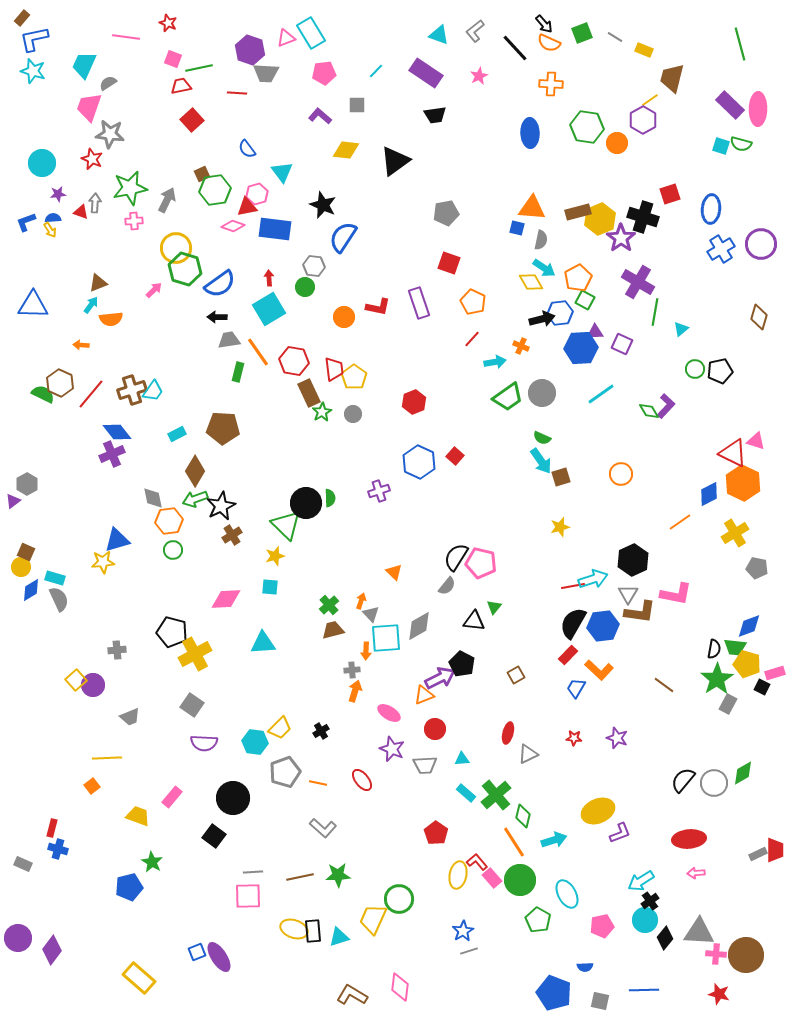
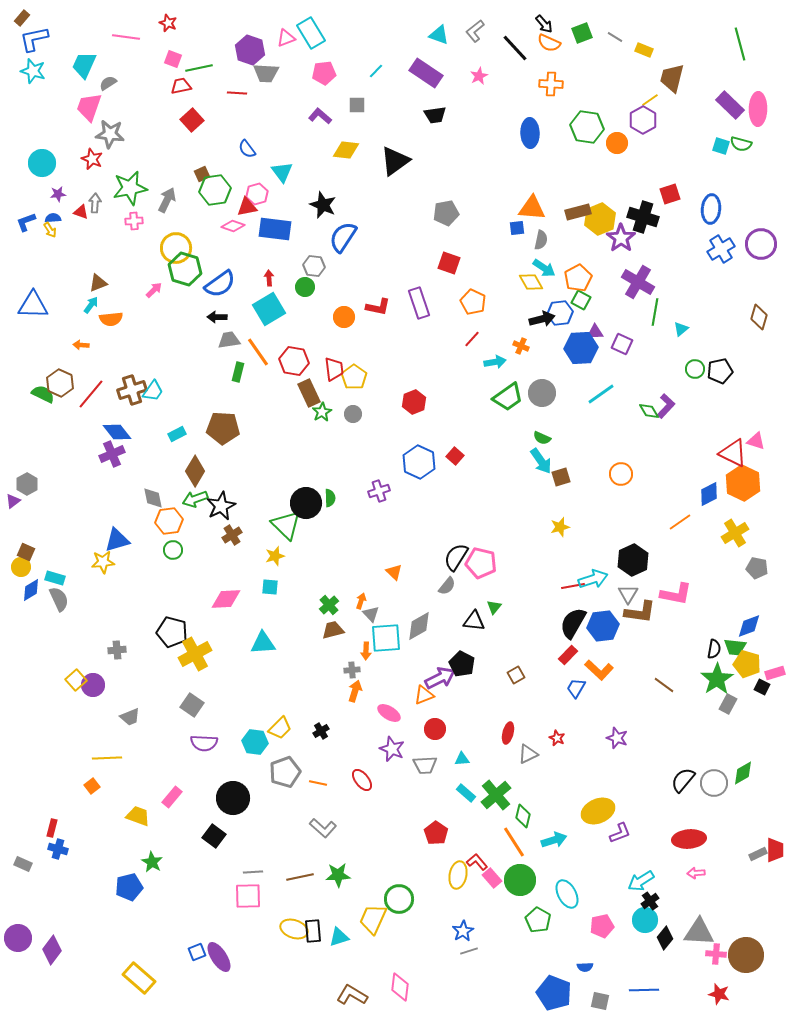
blue square at (517, 228): rotated 21 degrees counterclockwise
green square at (585, 300): moved 4 px left
red star at (574, 738): moved 17 px left; rotated 21 degrees clockwise
